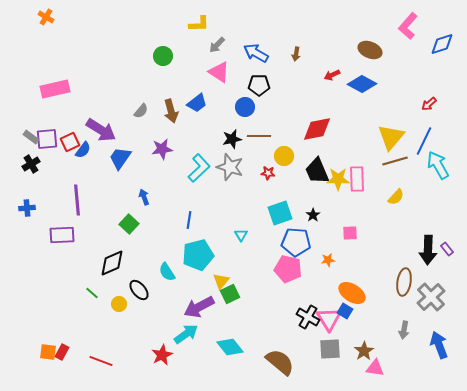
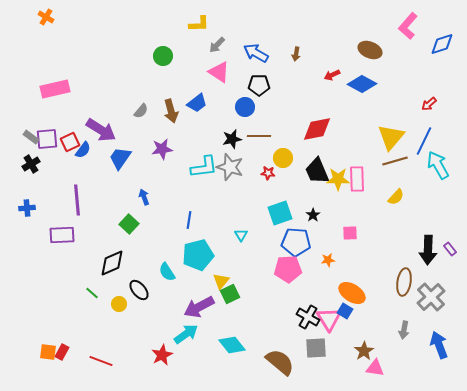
yellow circle at (284, 156): moved 1 px left, 2 px down
cyan L-shape at (199, 168): moved 5 px right, 1 px up; rotated 36 degrees clockwise
purple rectangle at (447, 249): moved 3 px right
pink pentagon at (288, 269): rotated 16 degrees counterclockwise
cyan diamond at (230, 347): moved 2 px right, 2 px up
gray square at (330, 349): moved 14 px left, 1 px up
